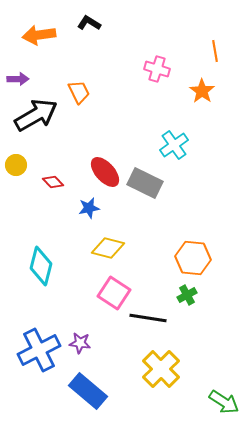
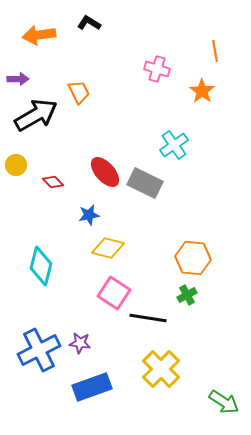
blue star: moved 7 px down
blue rectangle: moved 4 px right, 4 px up; rotated 60 degrees counterclockwise
